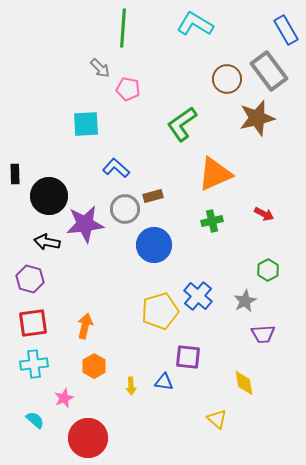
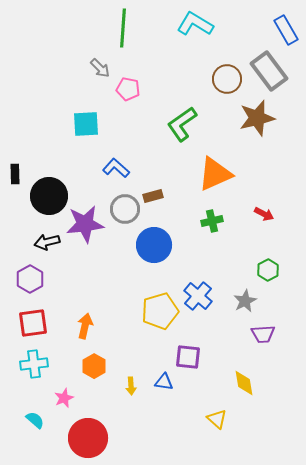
black arrow: rotated 25 degrees counterclockwise
purple hexagon: rotated 16 degrees clockwise
